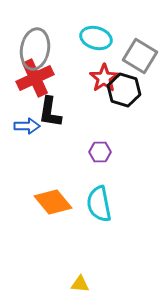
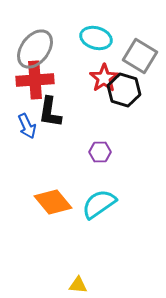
gray ellipse: rotated 27 degrees clockwise
red cross: moved 2 px down; rotated 21 degrees clockwise
blue arrow: rotated 65 degrees clockwise
cyan semicircle: rotated 66 degrees clockwise
yellow triangle: moved 2 px left, 1 px down
